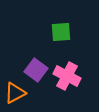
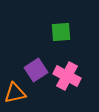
purple square: rotated 20 degrees clockwise
orange triangle: rotated 15 degrees clockwise
